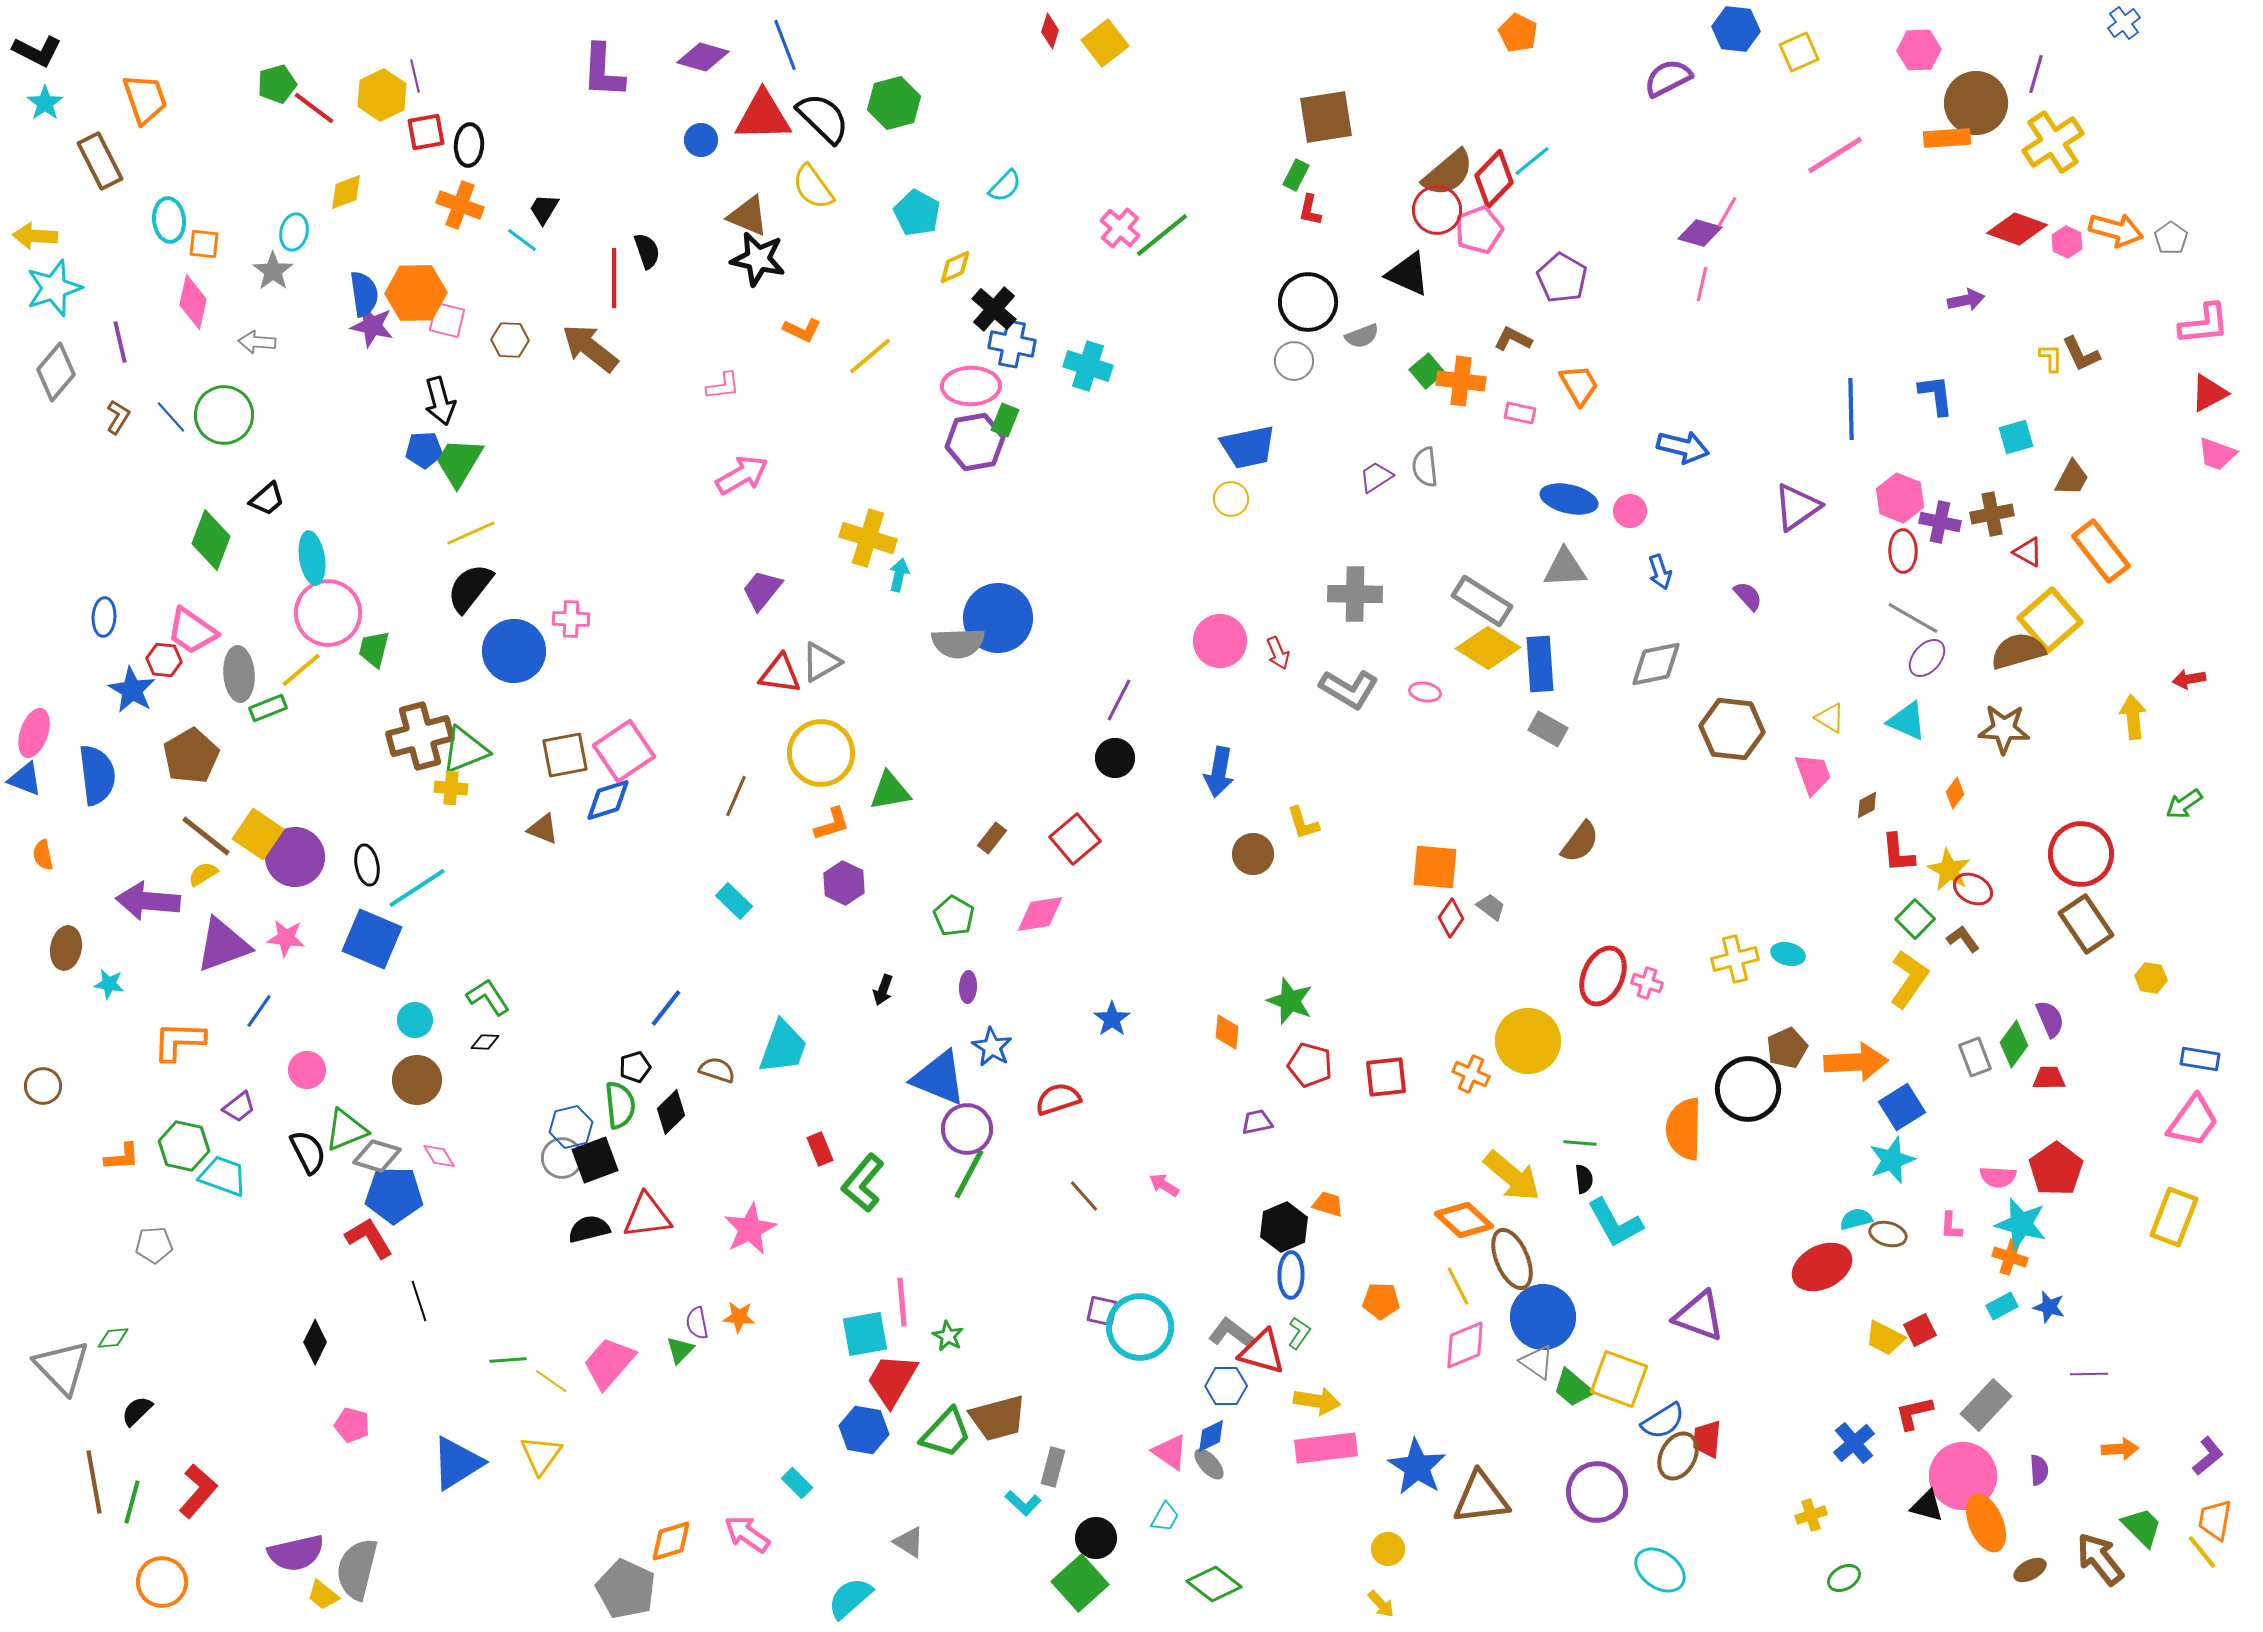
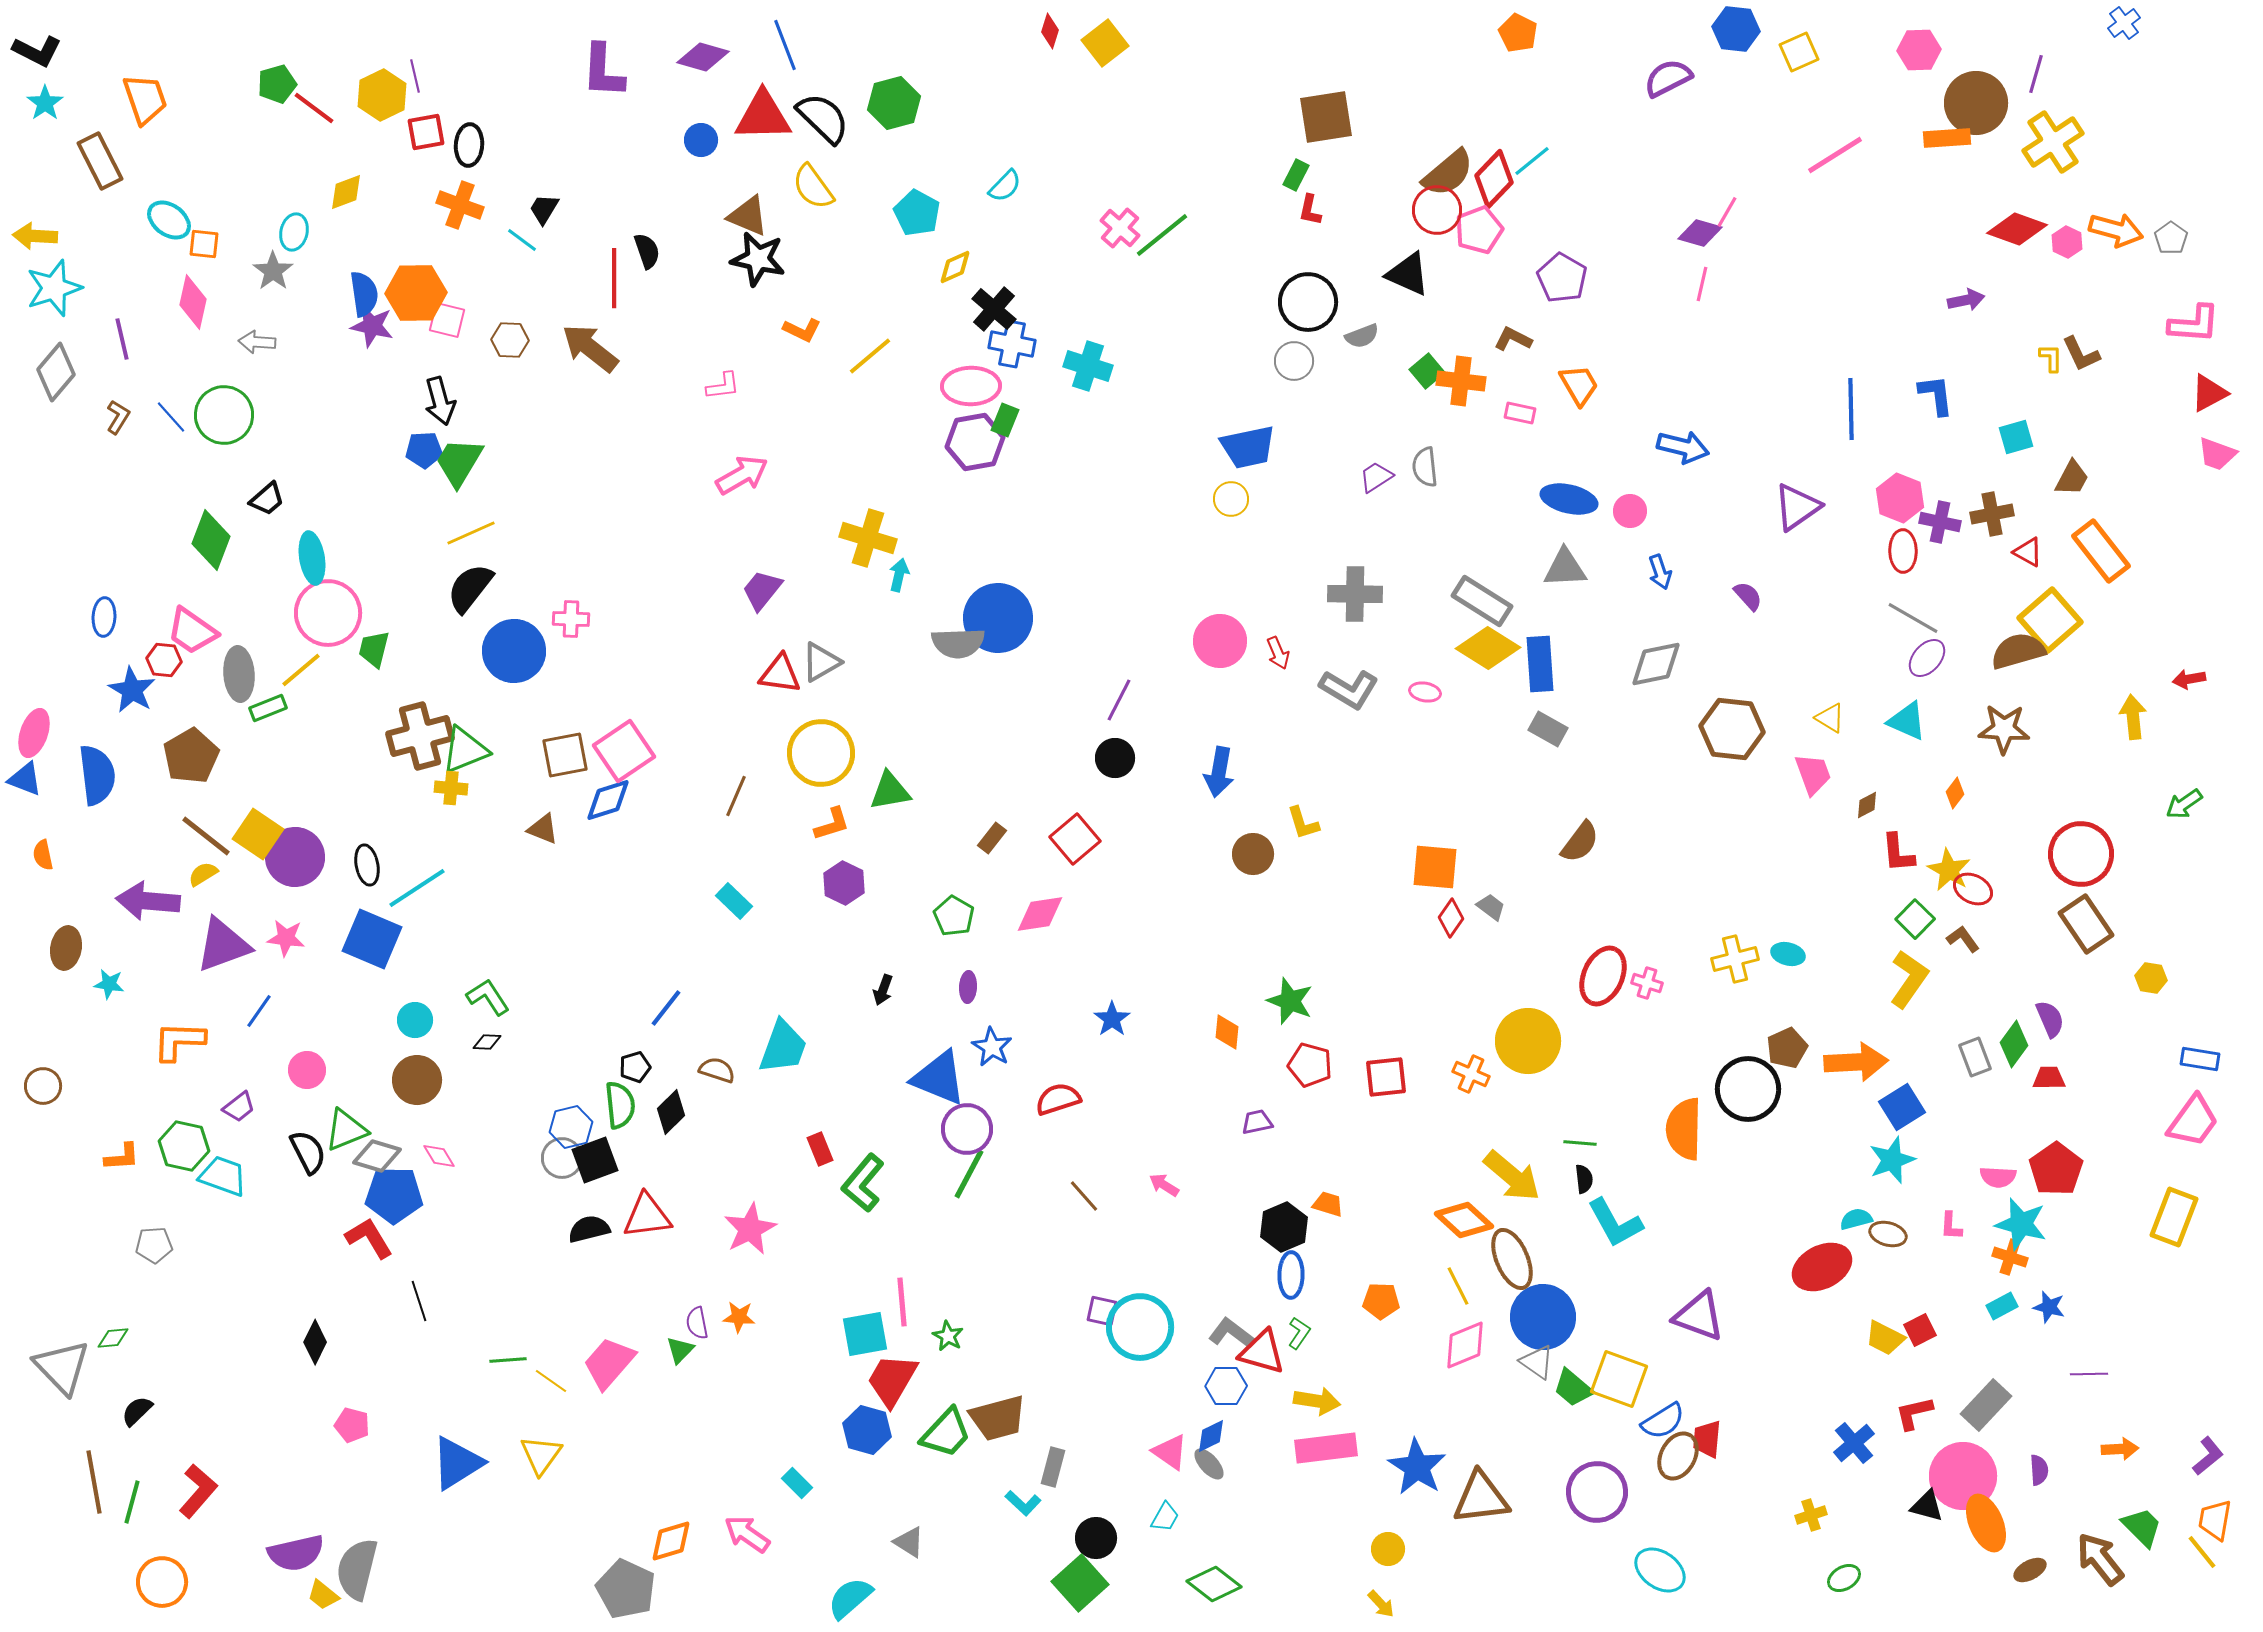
cyan ellipse at (169, 220): rotated 48 degrees counterclockwise
pink L-shape at (2204, 324): moved 10 px left; rotated 10 degrees clockwise
purple line at (120, 342): moved 2 px right, 3 px up
black diamond at (485, 1042): moved 2 px right
blue hexagon at (864, 1430): moved 3 px right; rotated 6 degrees clockwise
